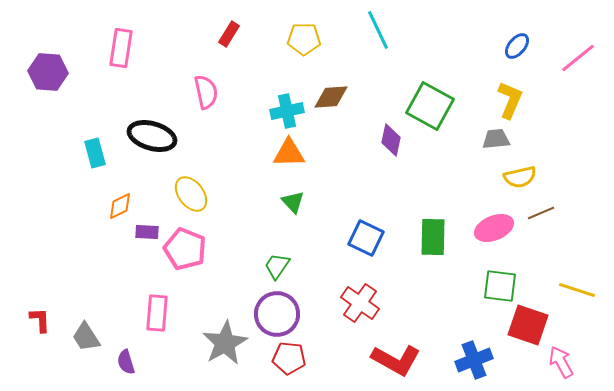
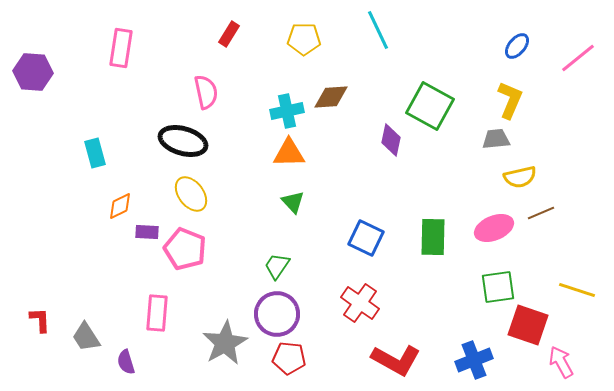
purple hexagon at (48, 72): moved 15 px left
black ellipse at (152, 136): moved 31 px right, 5 px down
green square at (500, 286): moved 2 px left, 1 px down; rotated 15 degrees counterclockwise
